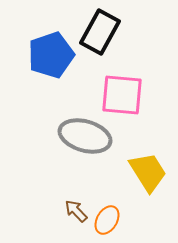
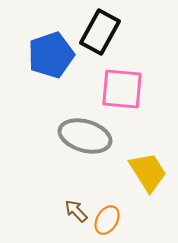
pink square: moved 6 px up
